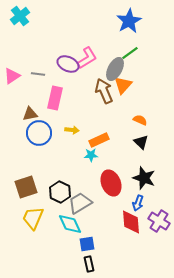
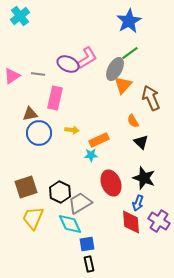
brown arrow: moved 47 px right, 7 px down
orange semicircle: moved 7 px left, 1 px down; rotated 144 degrees counterclockwise
